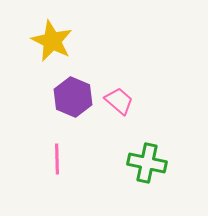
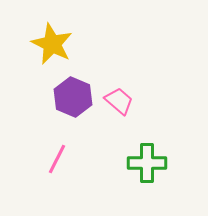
yellow star: moved 3 px down
pink line: rotated 28 degrees clockwise
green cross: rotated 12 degrees counterclockwise
